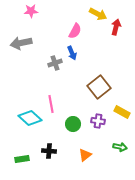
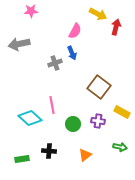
gray arrow: moved 2 px left, 1 px down
brown square: rotated 15 degrees counterclockwise
pink line: moved 1 px right, 1 px down
